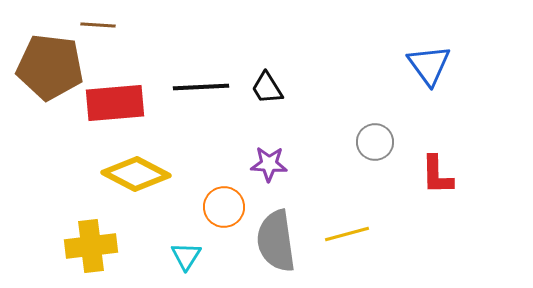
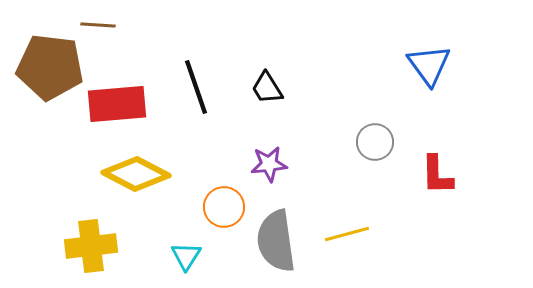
black line: moved 5 px left; rotated 74 degrees clockwise
red rectangle: moved 2 px right, 1 px down
purple star: rotated 9 degrees counterclockwise
